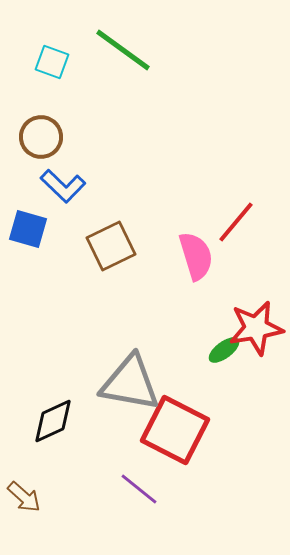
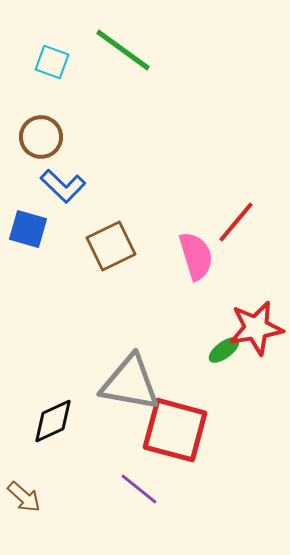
red square: rotated 12 degrees counterclockwise
